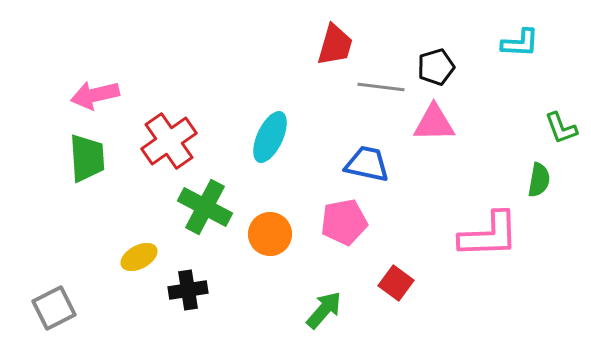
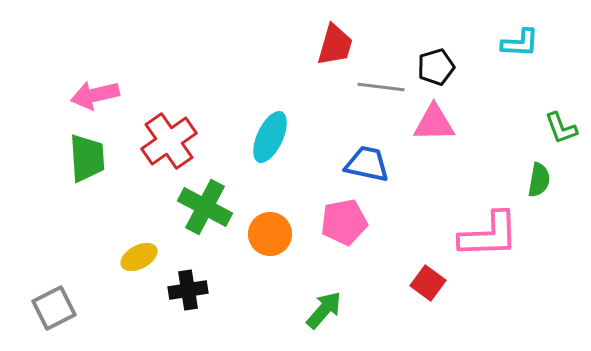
red square: moved 32 px right
